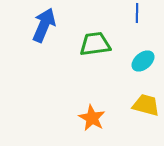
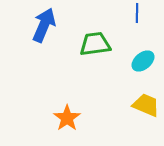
yellow trapezoid: rotated 8 degrees clockwise
orange star: moved 25 px left; rotated 8 degrees clockwise
